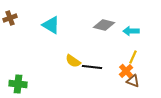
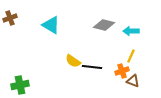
yellow line: moved 2 px left, 1 px up
orange cross: moved 4 px left; rotated 24 degrees clockwise
green cross: moved 2 px right, 1 px down; rotated 18 degrees counterclockwise
